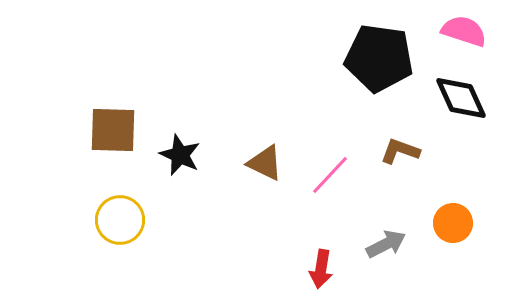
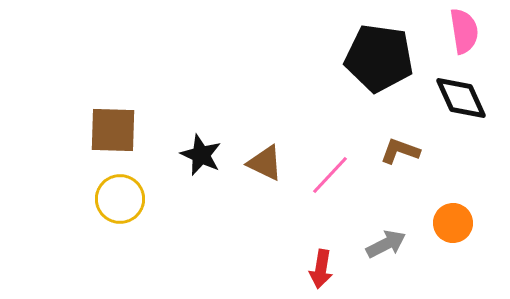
pink semicircle: rotated 63 degrees clockwise
black star: moved 21 px right
yellow circle: moved 21 px up
